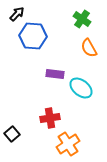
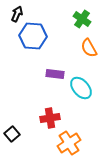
black arrow: rotated 21 degrees counterclockwise
cyan ellipse: rotated 10 degrees clockwise
orange cross: moved 1 px right, 1 px up
